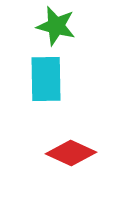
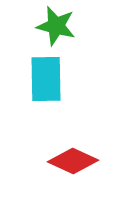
red diamond: moved 2 px right, 8 px down
